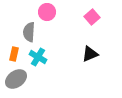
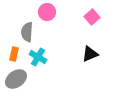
gray semicircle: moved 2 px left
